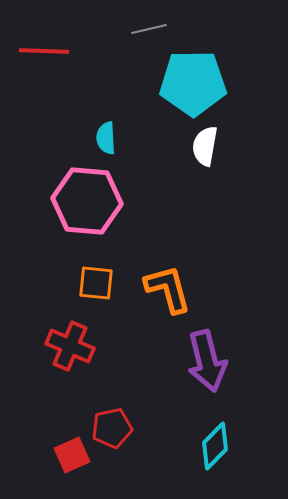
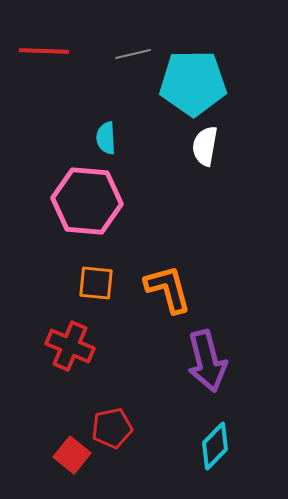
gray line: moved 16 px left, 25 px down
red square: rotated 27 degrees counterclockwise
